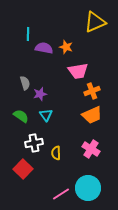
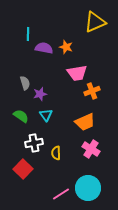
pink trapezoid: moved 1 px left, 2 px down
orange trapezoid: moved 7 px left, 7 px down
